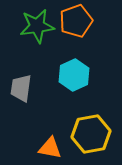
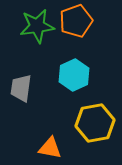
yellow hexagon: moved 4 px right, 11 px up
